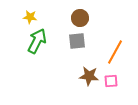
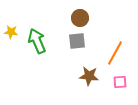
yellow star: moved 19 px left, 15 px down
green arrow: rotated 50 degrees counterclockwise
orange line: moved 1 px down
pink square: moved 9 px right, 1 px down
